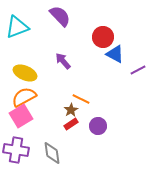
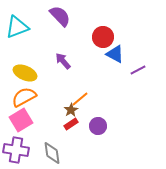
orange line: moved 1 px left; rotated 66 degrees counterclockwise
pink square: moved 4 px down
